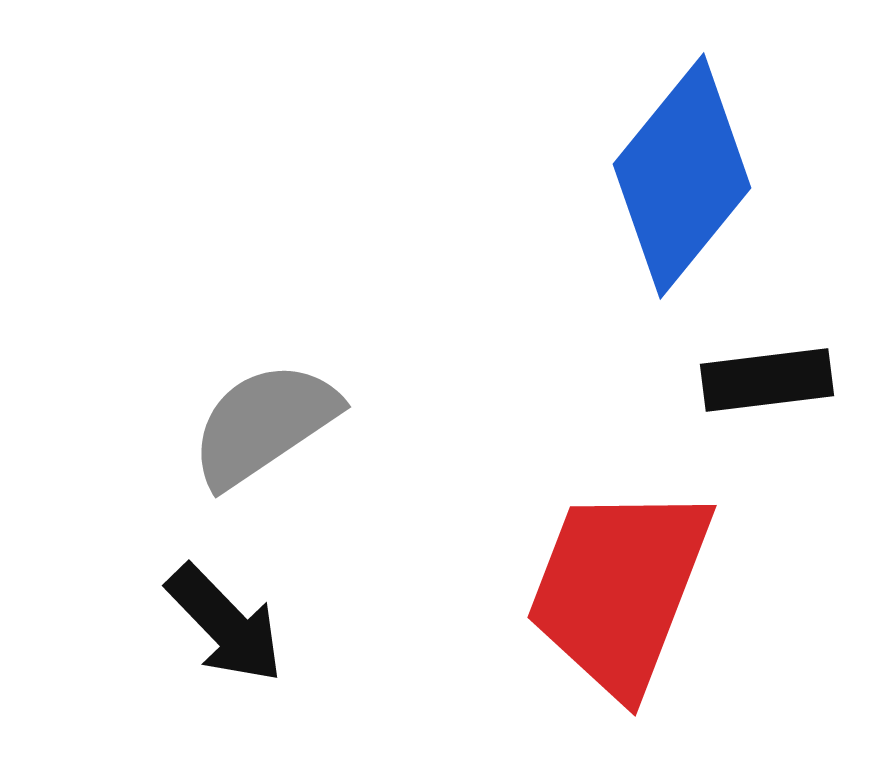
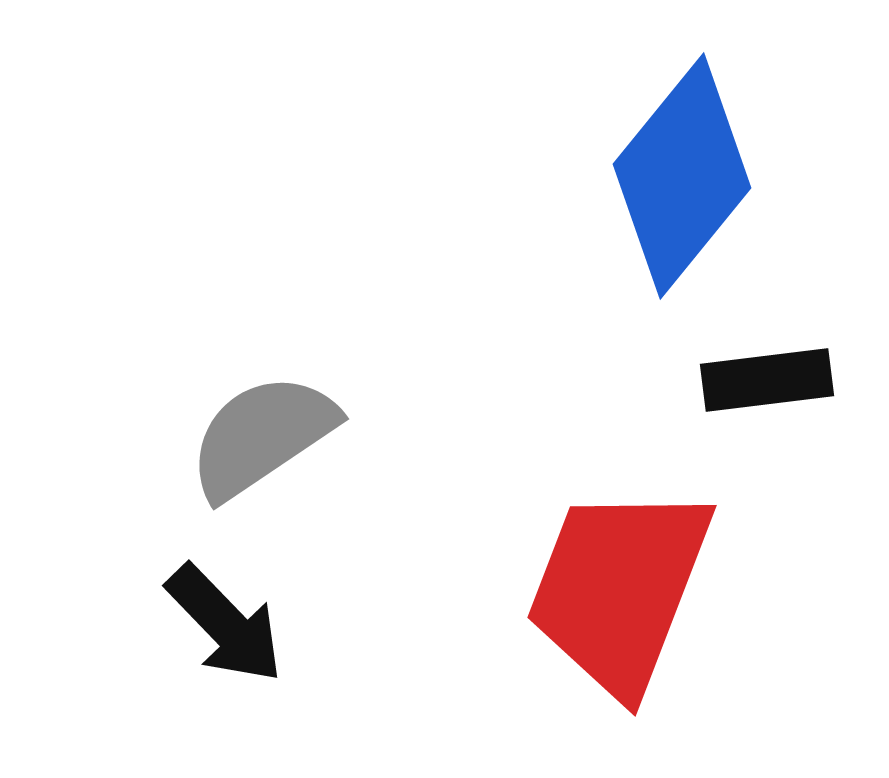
gray semicircle: moved 2 px left, 12 px down
